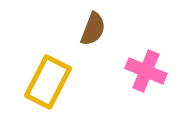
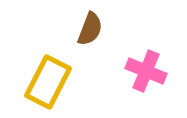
brown semicircle: moved 3 px left
